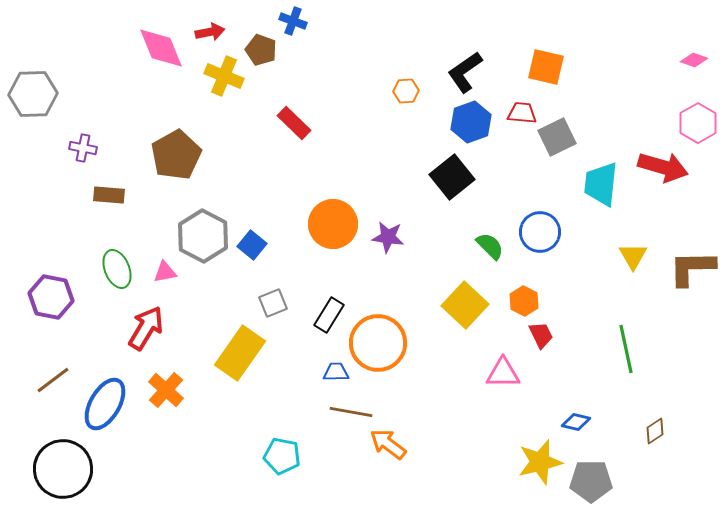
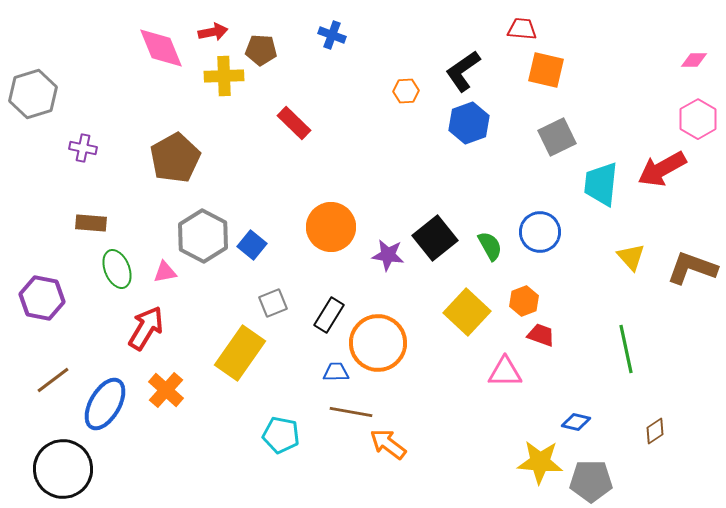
blue cross at (293, 21): moved 39 px right, 14 px down
red arrow at (210, 32): moved 3 px right
brown pentagon at (261, 50): rotated 16 degrees counterclockwise
pink diamond at (694, 60): rotated 20 degrees counterclockwise
orange square at (546, 67): moved 3 px down
black L-shape at (465, 72): moved 2 px left, 1 px up
yellow cross at (224, 76): rotated 24 degrees counterclockwise
gray hexagon at (33, 94): rotated 15 degrees counterclockwise
red trapezoid at (522, 113): moved 84 px up
blue hexagon at (471, 122): moved 2 px left, 1 px down
pink hexagon at (698, 123): moved 4 px up
brown pentagon at (176, 155): moved 1 px left, 3 px down
red arrow at (663, 167): moved 1 px left, 2 px down; rotated 135 degrees clockwise
black square at (452, 177): moved 17 px left, 61 px down
brown rectangle at (109, 195): moved 18 px left, 28 px down
orange circle at (333, 224): moved 2 px left, 3 px down
purple star at (388, 237): moved 18 px down
green semicircle at (490, 246): rotated 16 degrees clockwise
yellow triangle at (633, 256): moved 2 px left, 1 px down; rotated 12 degrees counterclockwise
brown L-shape at (692, 268): rotated 21 degrees clockwise
purple hexagon at (51, 297): moved 9 px left, 1 px down
orange hexagon at (524, 301): rotated 12 degrees clockwise
yellow square at (465, 305): moved 2 px right, 7 px down
red trapezoid at (541, 335): rotated 44 degrees counterclockwise
pink triangle at (503, 373): moved 2 px right, 1 px up
cyan pentagon at (282, 456): moved 1 px left, 21 px up
yellow star at (540, 462): rotated 18 degrees clockwise
